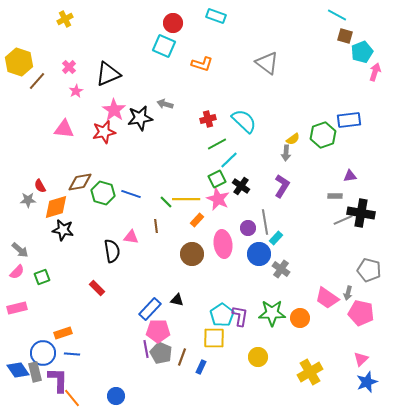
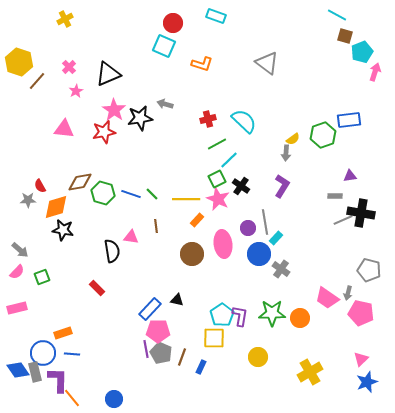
green line at (166, 202): moved 14 px left, 8 px up
blue circle at (116, 396): moved 2 px left, 3 px down
